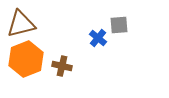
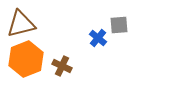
brown cross: rotated 12 degrees clockwise
